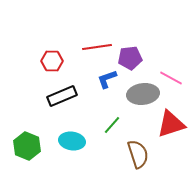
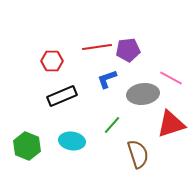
purple pentagon: moved 2 px left, 8 px up
